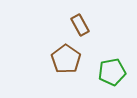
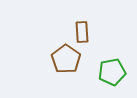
brown rectangle: moved 2 px right, 7 px down; rotated 25 degrees clockwise
